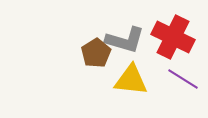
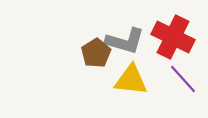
gray L-shape: moved 1 px down
purple line: rotated 16 degrees clockwise
